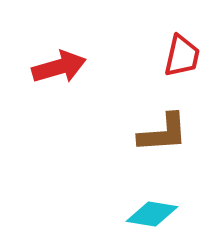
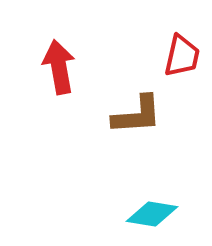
red arrow: rotated 84 degrees counterclockwise
brown L-shape: moved 26 px left, 18 px up
